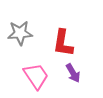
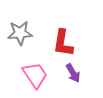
pink trapezoid: moved 1 px left, 1 px up
